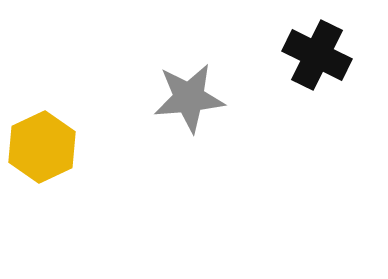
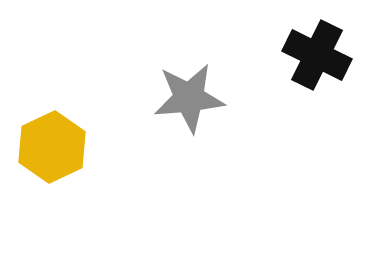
yellow hexagon: moved 10 px right
